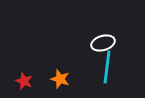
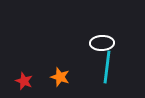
white ellipse: moved 1 px left; rotated 15 degrees clockwise
orange star: moved 2 px up
